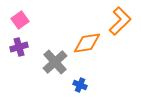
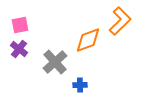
pink square: moved 5 px down; rotated 24 degrees clockwise
orange diamond: moved 1 px right, 3 px up; rotated 12 degrees counterclockwise
purple cross: moved 2 px down; rotated 36 degrees counterclockwise
blue cross: rotated 24 degrees counterclockwise
